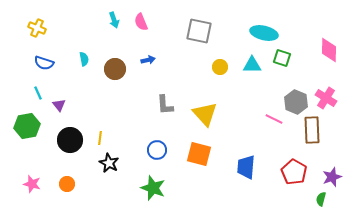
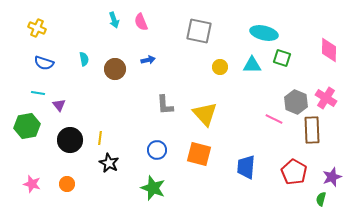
cyan line: rotated 56 degrees counterclockwise
